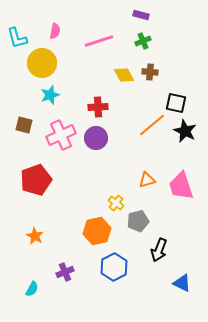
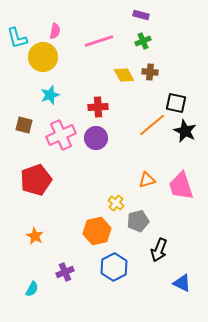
yellow circle: moved 1 px right, 6 px up
